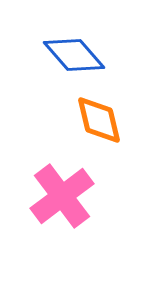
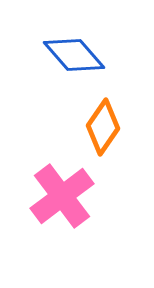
orange diamond: moved 4 px right, 7 px down; rotated 48 degrees clockwise
